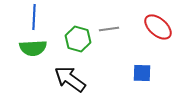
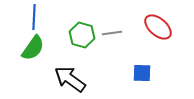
gray line: moved 3 px right, 4 px down
green hexagon: moved 4 px right, 4 px up
green semicircle: rotated 52 degrees counterclockwise
